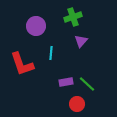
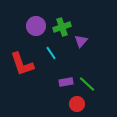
green cross: moved 11 px left, 10 px down
cyan line: rotated 40 degrees counterclockwise
